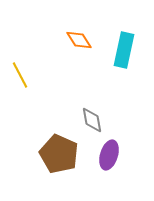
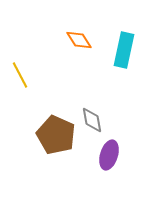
brown pentagon: moved 3 px left, 19 px up
